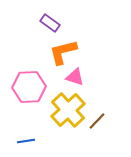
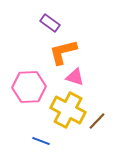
yellow cross: rotated 20 degrees counterclockwise
blue line: moved 15 px right; rotated 30 degrees clockwise
